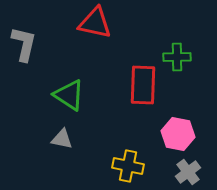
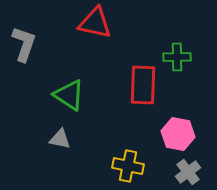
gray L-shape: rotated 6 degrees clockwise
gray triangle: moved 2 px left
